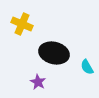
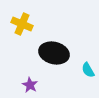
cyan semicircle: moved 1 px right, 3 px down
purple star: moved 8 px left, 3 px down
